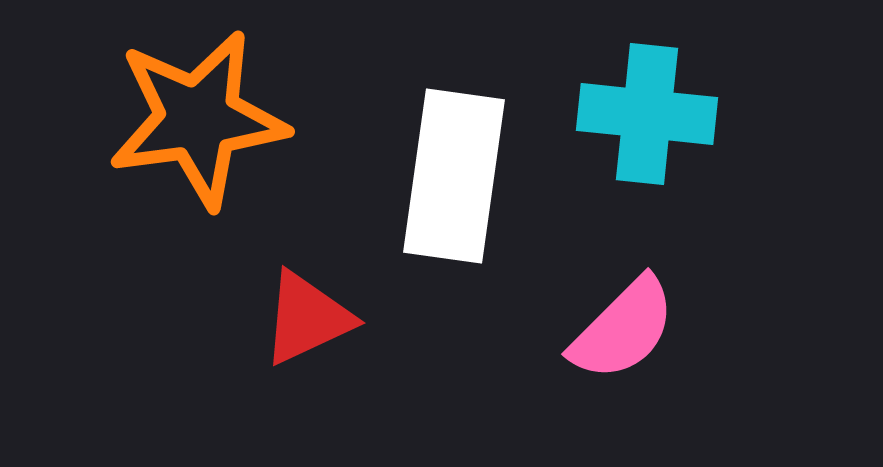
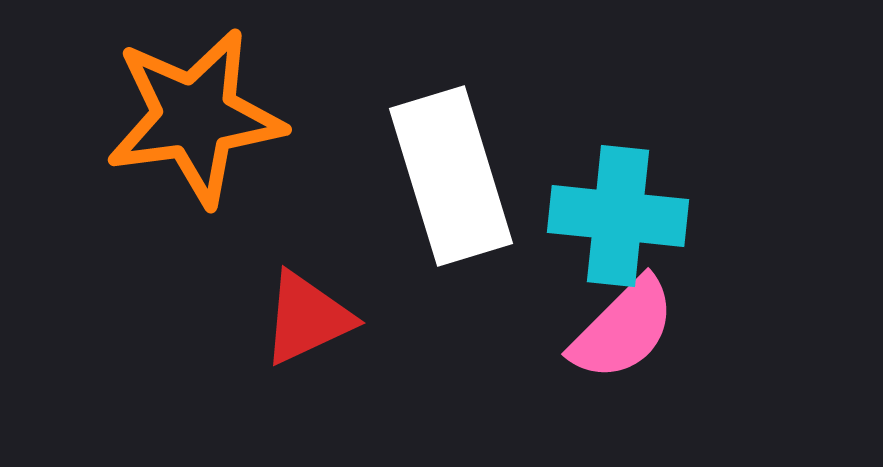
cyan cross: moved 29 px left, 102 px down
orange star: moved 3 px left, 2 px up
white rectangle: moved 3 px left; rotated 25 degrees counterclockwise
